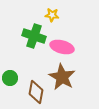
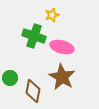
yellow star: rotated 24 degrees counterclockwise
brown diamond: moved 3 px left, 1 px up
